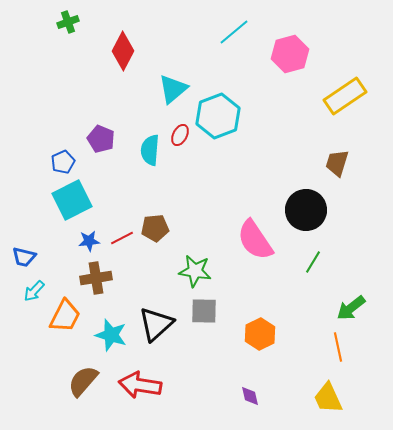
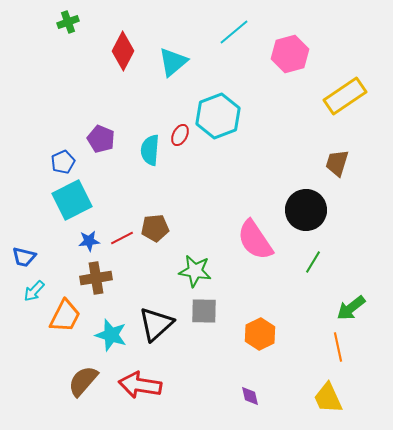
cyan triangle: moved 27 px up
